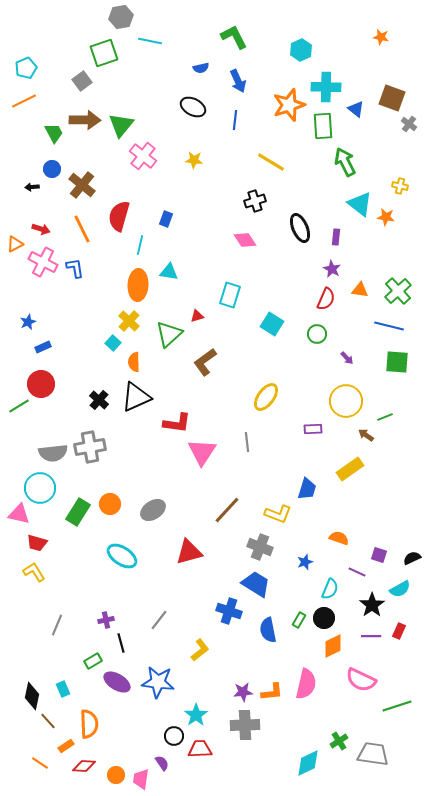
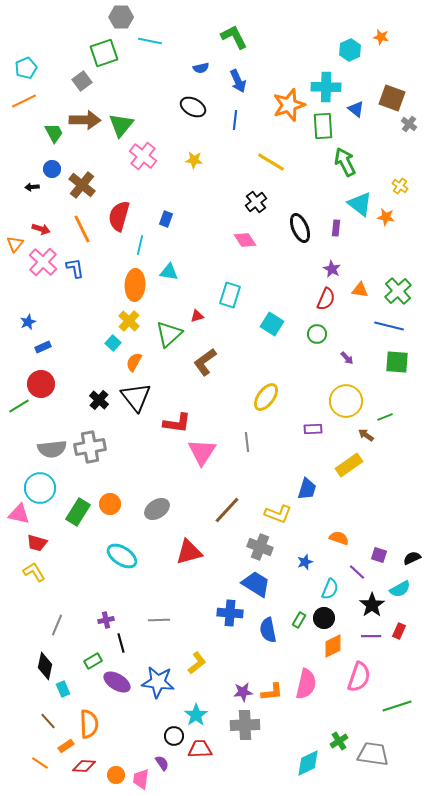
gray hexagon at (121, 17): rotated 10 degrees clockwise
cyan hexagon at (301, 50): moved 49 px right
yellow cross at (400, 186): rotated 21 degrees clockwise
black cross at (255, 201): moved 1 px right, 1 px down; rotated 20 degrees counterclockwise
purple rectangle at (336, 237): moved 9 px up
orange triangle at (15, 244): rotated 24 degrees counterclockwise
pink cross at (43, 262): rotated 16 degrees clockwise
orange ellipse at (138, 285): moved 3 px left
orange semicircle at (134, 362): rotated 30 degrees clockwise
black triangle at (136, 397): rotated 44 degrees counterclockwise
gray semicircle at (53, 453): moved 1 px left, 4 px up
yellow rectangle at (350, 469): moved 1 px left, 4 px up
gray ellipse at (153, 510): moved 4 px right, 1 px up
purple line at (357, 572): rotated 18 degrees clockwise
blue cross at (229, 611): moved 1 px right, 2 px down; rotated 15 degrees counterclockwise
gray line at (159, 620): rotated 50 degrees clockwise
yellow L-shape at (200, 650): moved 3 px left, 13 px down
pink semicircle at (361, 680): moved 2 px left, 3 px up; rotated 96 degrees counterclockwise
black diamond at (32, 696): moved 13 px right, 30 px up
